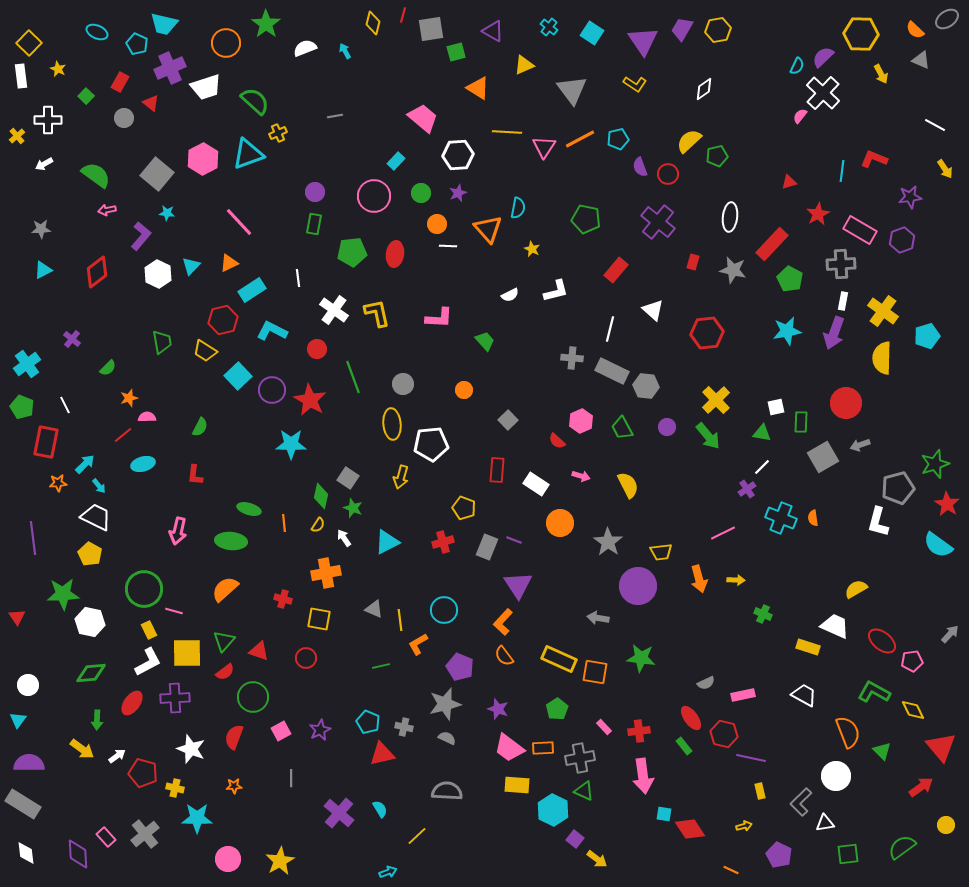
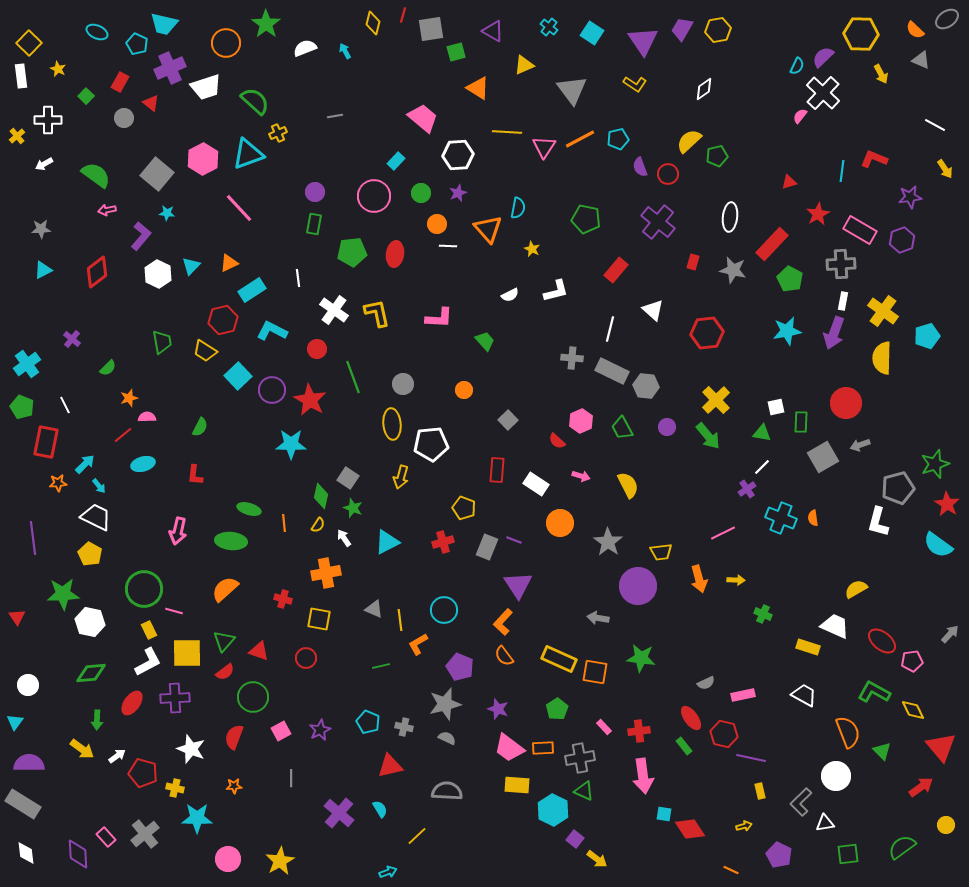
pink line at (239, 222): moved 14 px up
cyan triangle at (18, 720): moved 3 px left, 2 px down
red triangle at (382, 754): moved 8 px right, 12 px down
